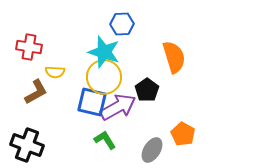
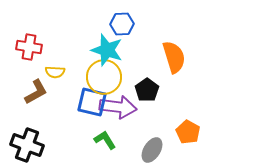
cyan star: moved 3 px right, 2 px up
purple arrow: rotated 36 degrees clockwise
orange pentagon: moved 5 px right, 2 px up
